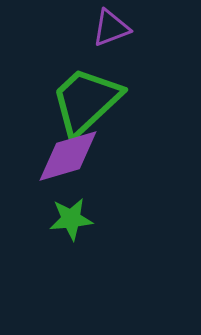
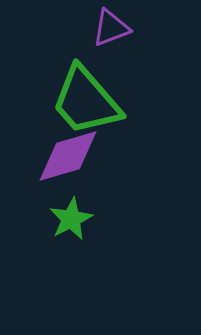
green trapezoid: rotated 88 degrees counterclockwise
green star: rotated 21 degrees counterclockwise
